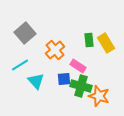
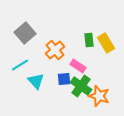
green cross: rotated 20 degrees clockwise
